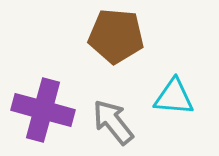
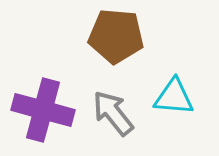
gray arrow: moved 9 px up
